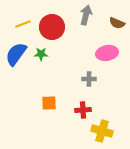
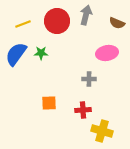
red circle: moved 5 px right, 6 px up
green star: moved 1 px up
